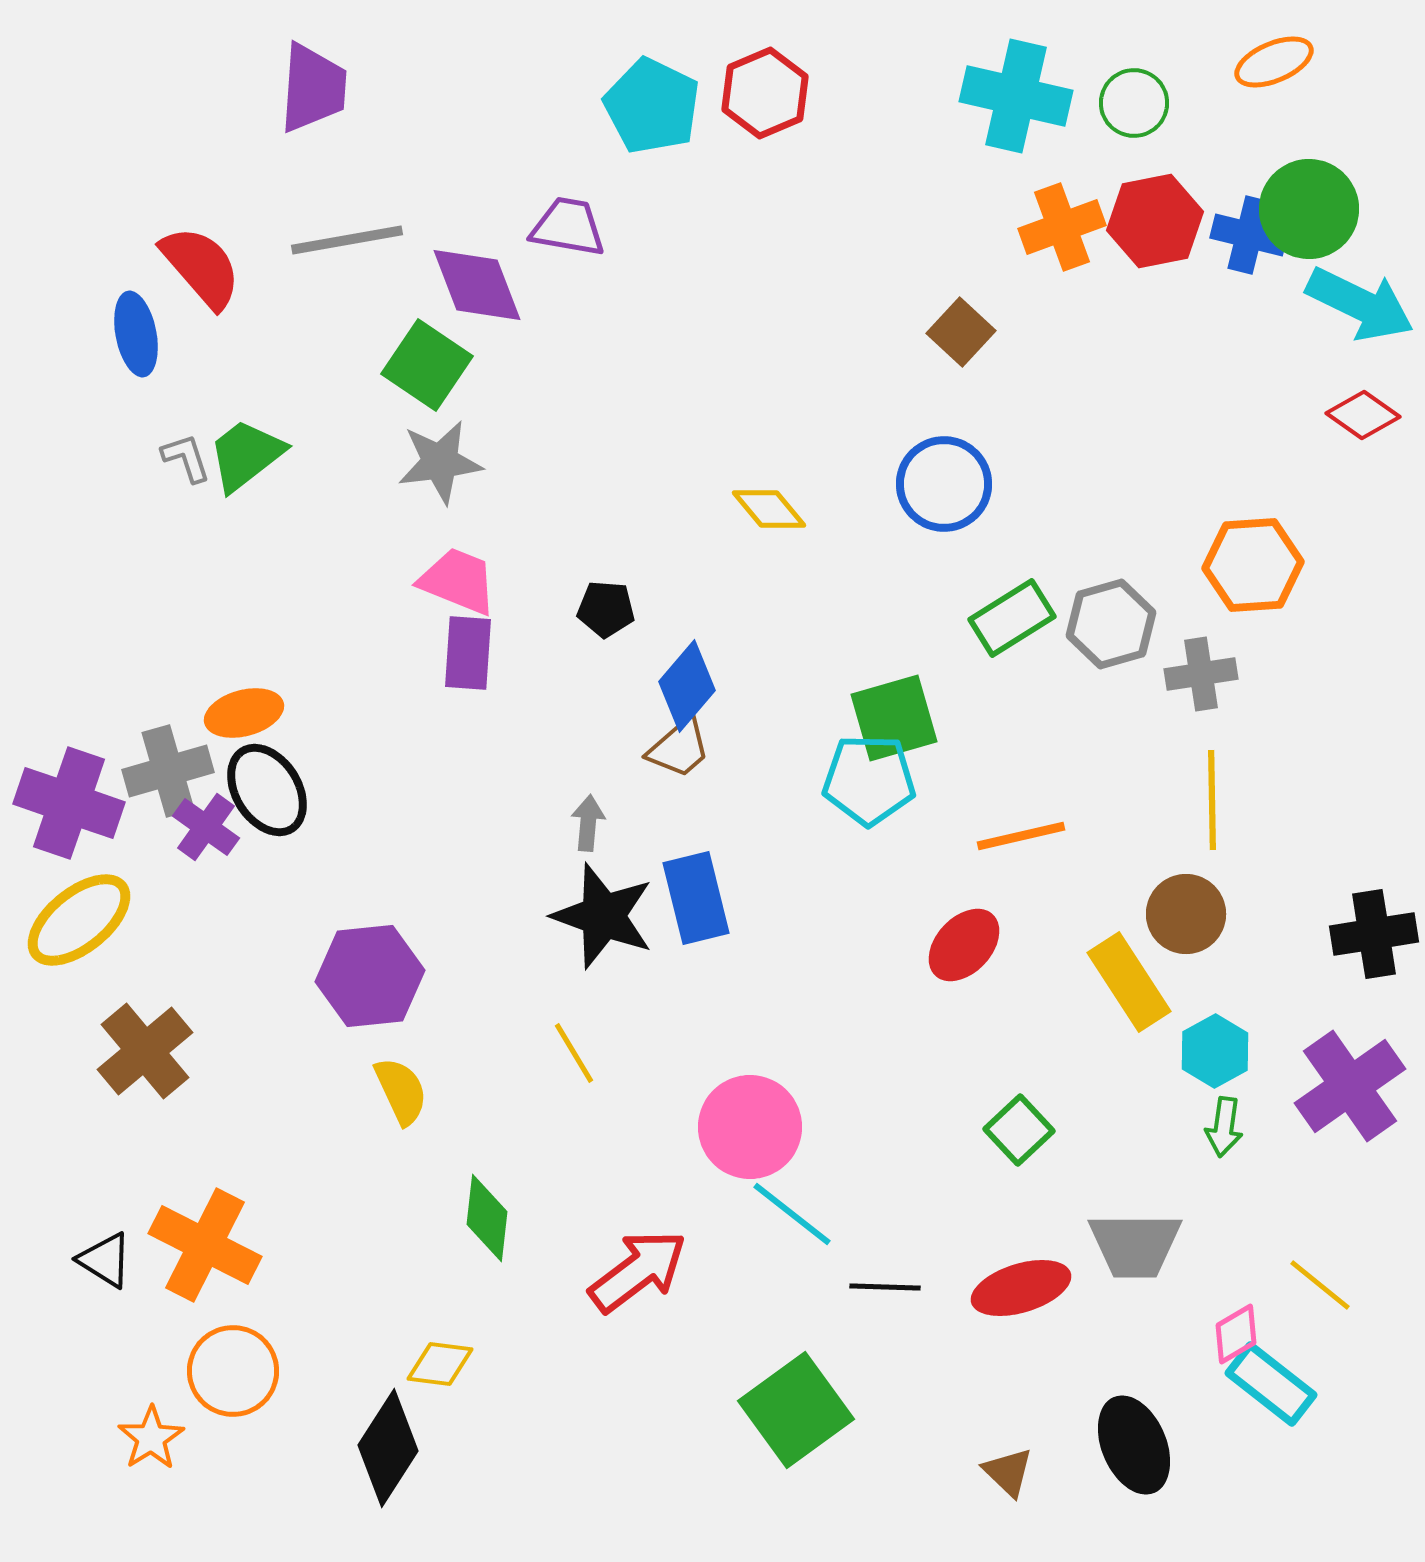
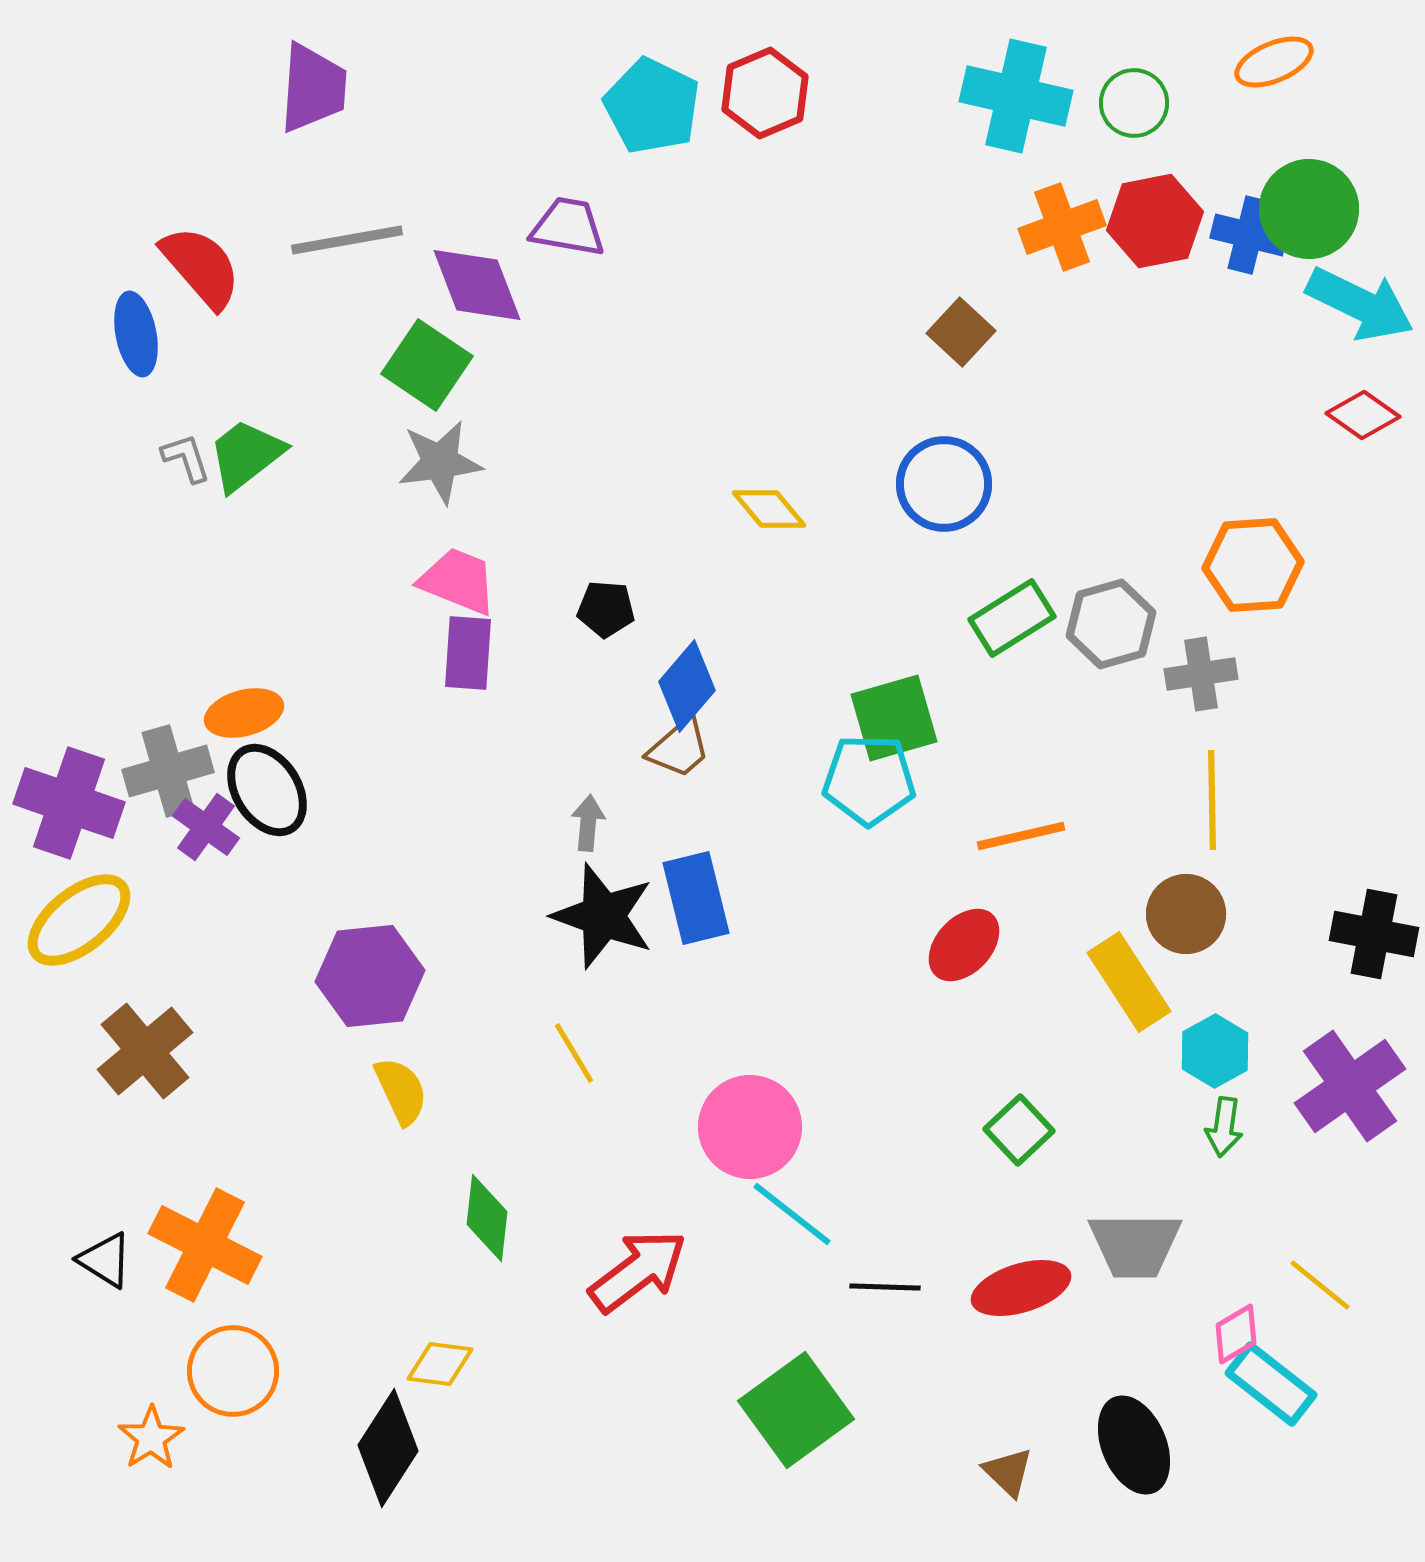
black cross at (1374, 934): rotated 20 degrees clockwise
